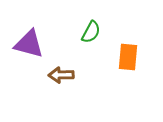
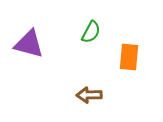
orange rectangle: moved 1 px right
brown arrow: moved 28 px right, 20 px down
